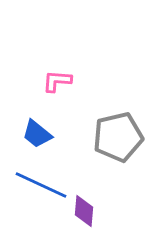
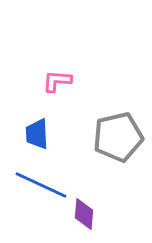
blue trapezoid: rotated 48 degrees clockwise
purple diamond: moved 3 px down
